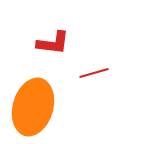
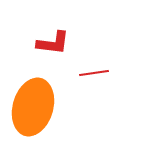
red line: rotated 8 degrees clockwise
